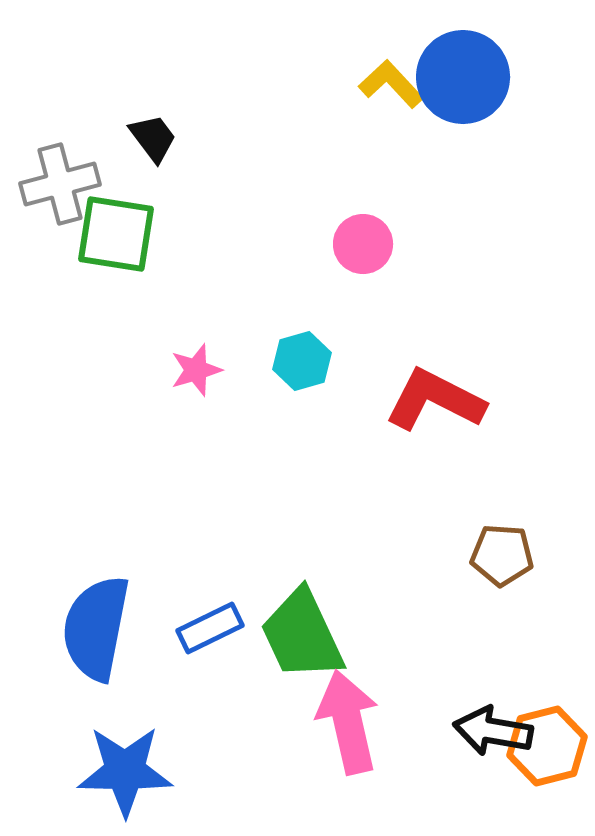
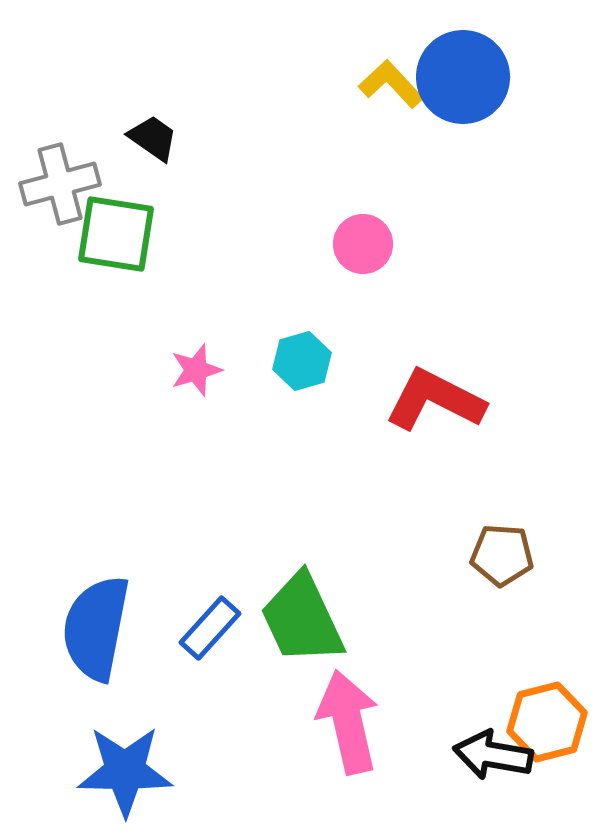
black trapezoid: rotated 18 degrees counterclockwise
blue rectangle: rotated 22 degrees counterclockwise
green trapezoid: moved 16 px up
black arrow: moved 24 px down
orange hexagon: moved 24 px up
